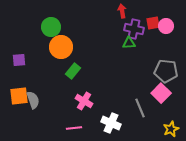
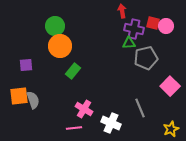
red square: rotated 24 degrees clockwise
green circle: moved 4 px right, 1 px up
orange circle: moved 1 px left, 1 px up
purple square: moved 7 px right, 5 px down
gray pentagon: moved 20 px left, 13 px up; rotated 20 degrees counterclockwise
pink square: moved 9 px right, 7 px up
pink cross: moved 8 px down
